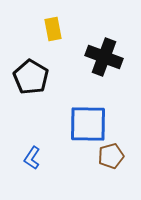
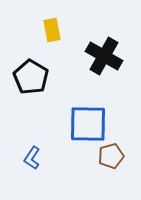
yellow rectangle: moved 1 px left, 1 px down
black cross: moved 1 px up; rotated 9 degrees clockwise
